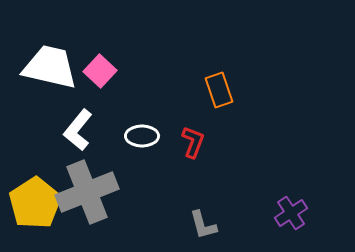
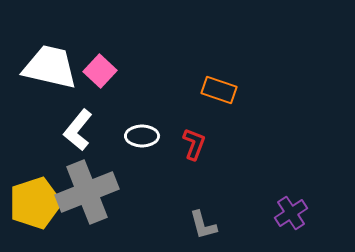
orange rectangle: rotated 52 degrees counterclockwise
red L-shape: moved 1 px right, 2 px down
yellow pentagon: rotated 15 degrees clockwise
